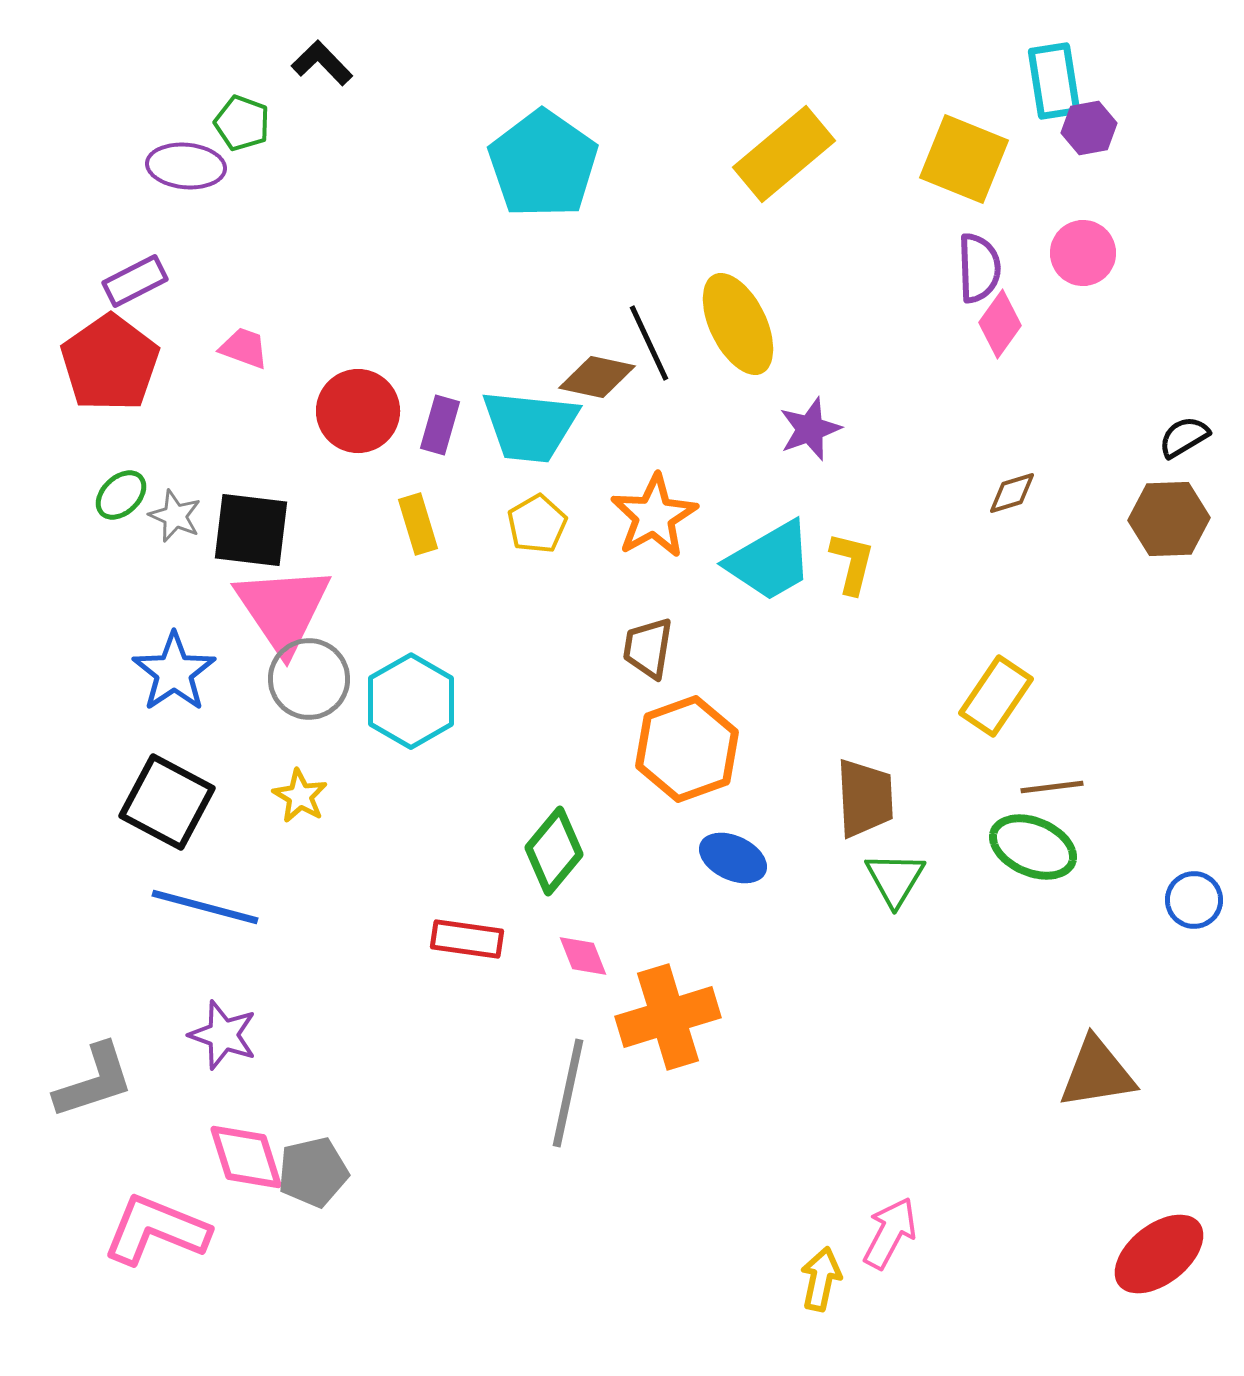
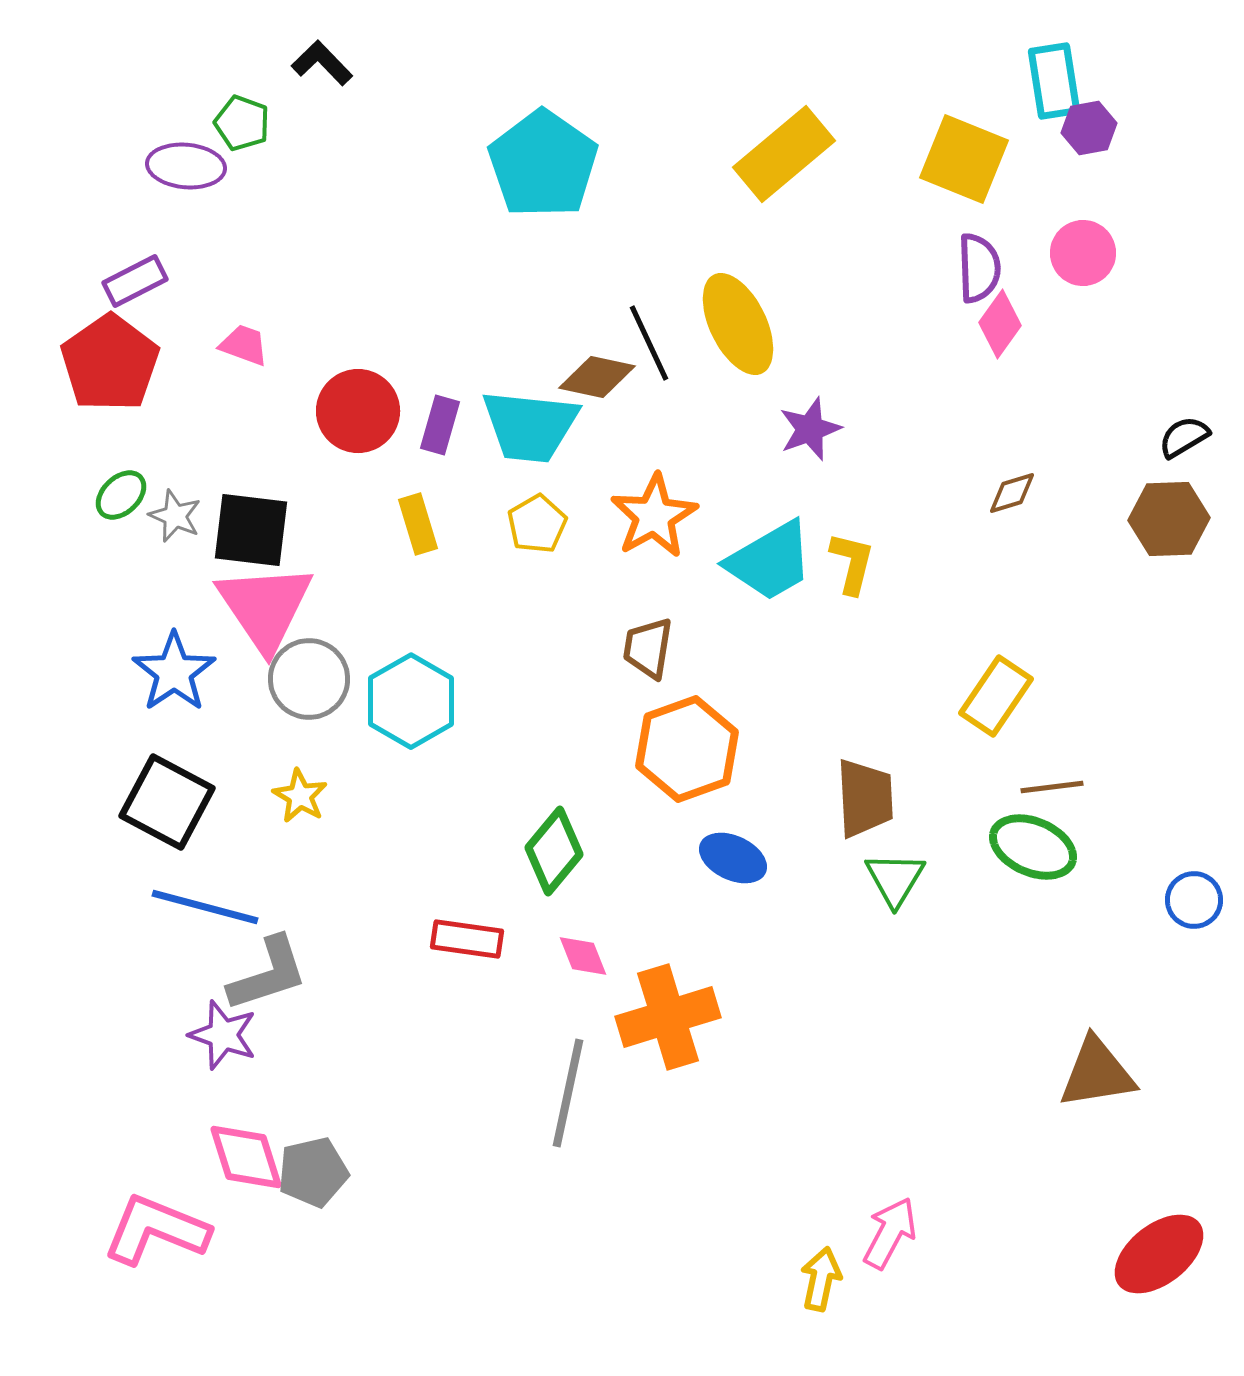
pink trapezoid at (244, 348): moved 3 px up
pink triangle at (283, 609): moved 18 px left, 2 px up
gray L-shape at (94, 1081): moved 174 px right, 107 px up
